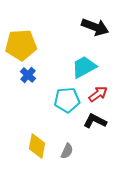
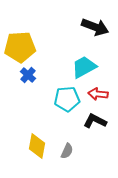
yellow pentagon: moved 1 px left, 2 px down
red arrow: rotated 138 degrees counterclockwise
cyan pentagon: moved 1 px up
